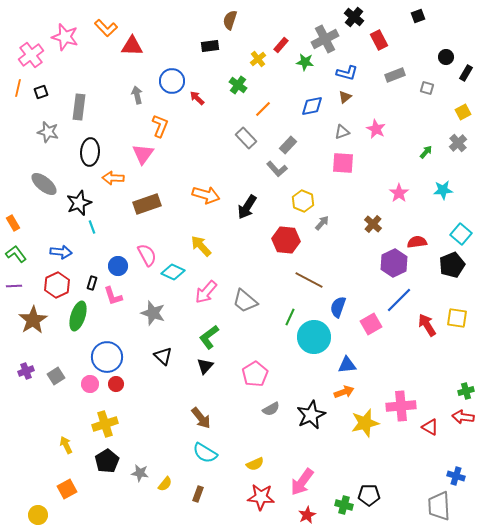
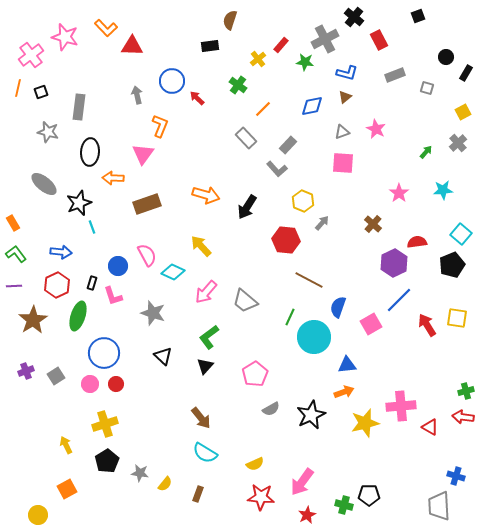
blue circle at (107, 357): moved 3 px left, 4 px up
